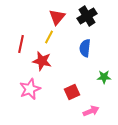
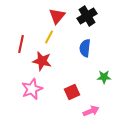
red triangle: moved 1 px up
pink star: moved 2 px right
